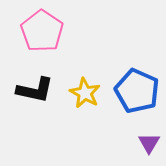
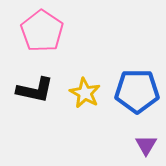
blue pentagon: rotated 24 degrees counterclockwise
purple triangle: moved 3 px left, 2 px down
